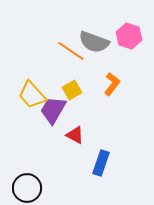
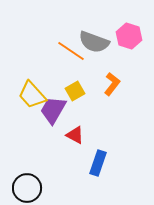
yellow square: moved 3 px right, 1 px down
blue rectangle: moved 3 px left
